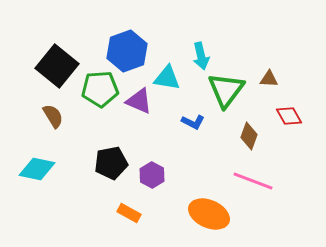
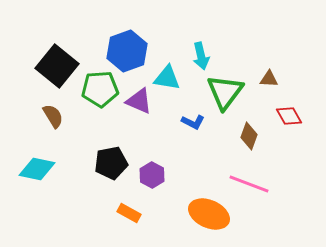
green triangle: moved 1 px left, 2 px down
pink line: moved 4 px left, 3 px down
